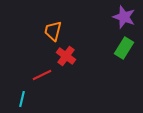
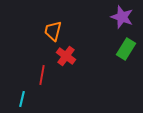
purple star: moved 2 px left
green rectangle: moved 2 px right, 1 px down
red line: rotated 54 degrees counterclockwise
